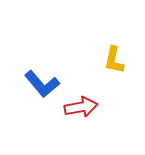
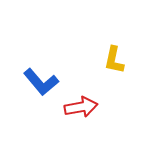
blue L-shape: moved 1 px left, 2 px up
